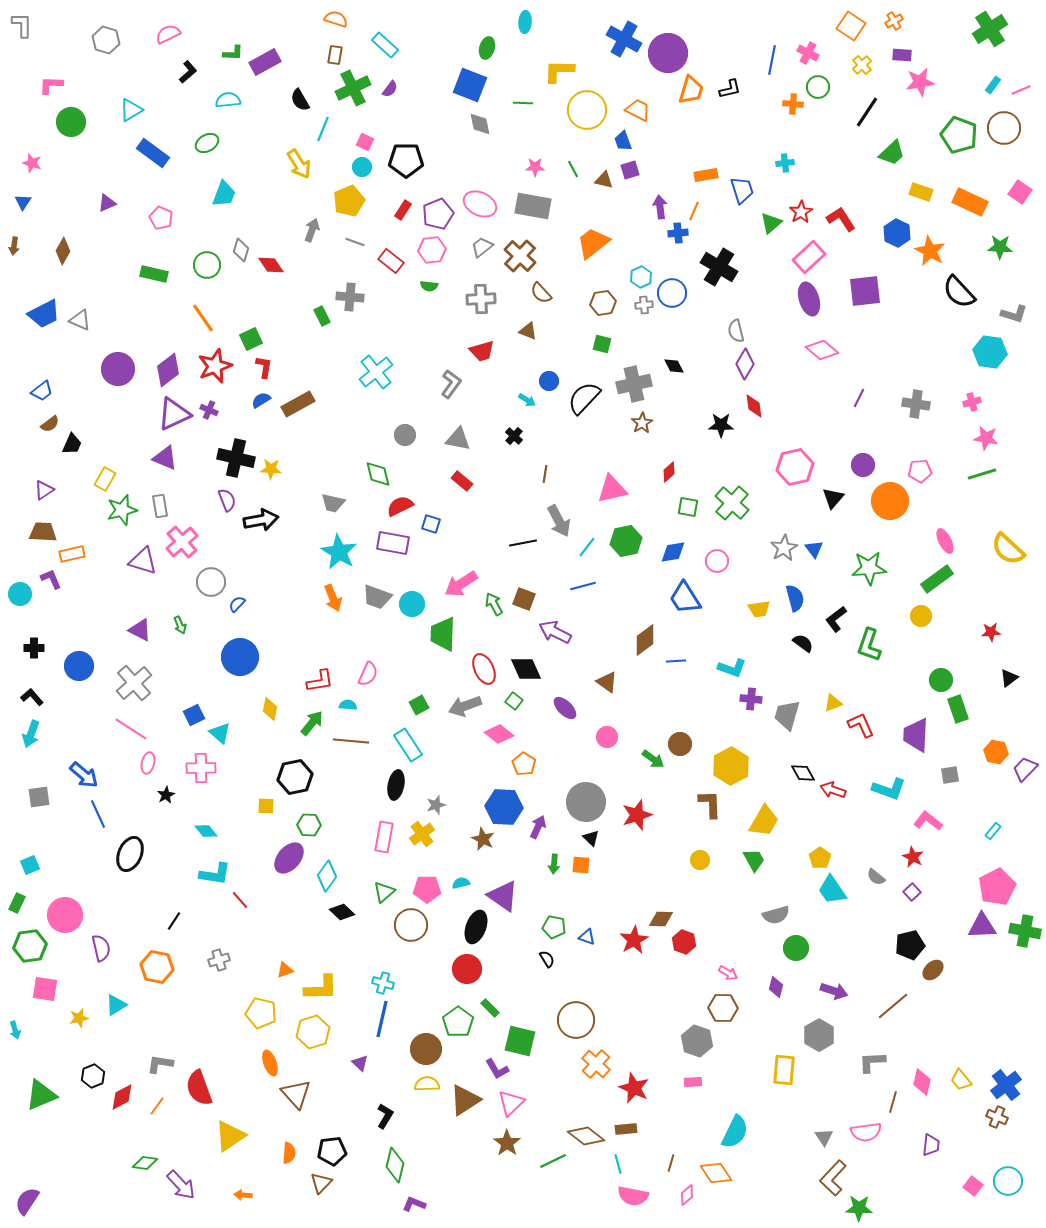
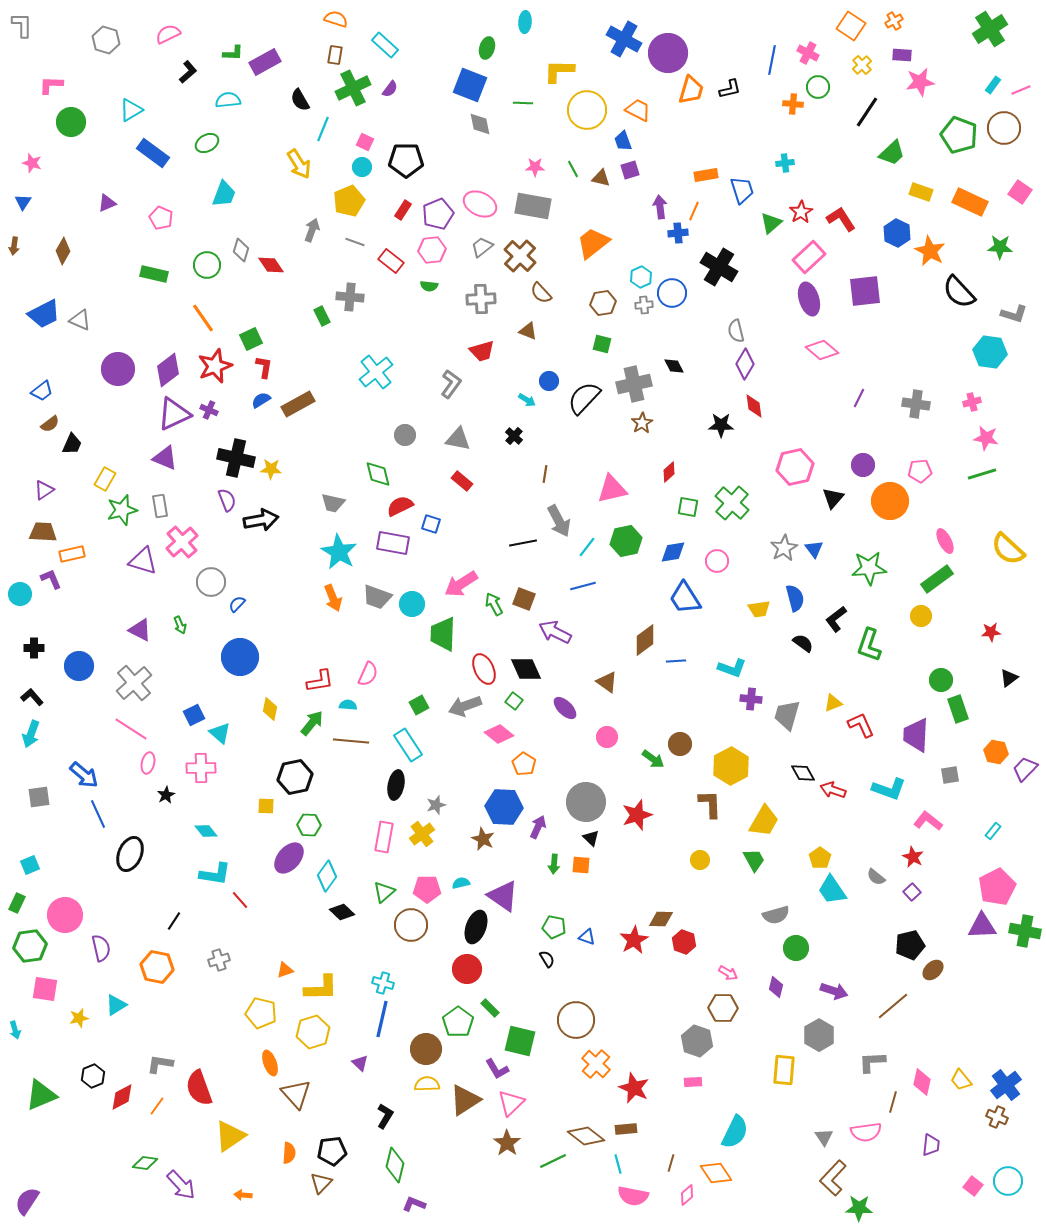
brown triangle at (604, 180): moved 3 px left, 2 px up
